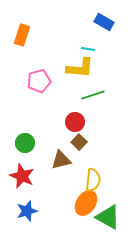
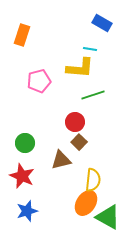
blue rectangle: moved 2 px left, 1 px down
cyan line: moved 2 px right
